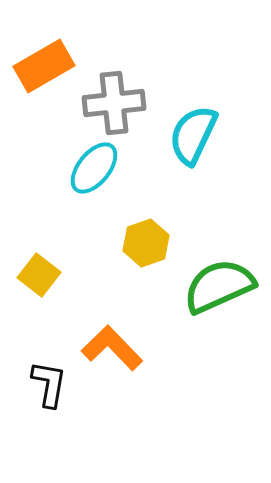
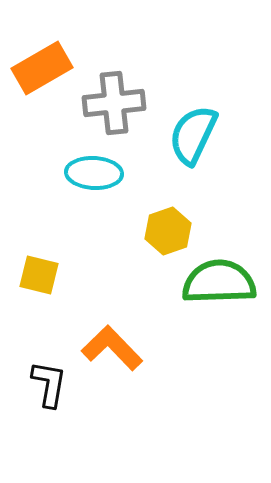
orange rectangle: moved 2 px left, 2 px down
cyan ellipse: moved 5 px down; rotated 54 degrees clockwise
yellow hexagon: moved 22 px right, 12 px up
yellow square: rotated 24 degrees counterclockwise
green semicircle: moved 4 px up; rotated 22 degrees clockwise
